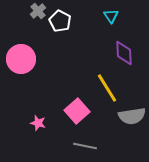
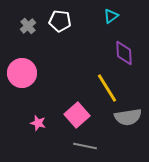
gray cross: moved 10 px left, 15 px down
cyan triangle: rotated 28 degrees clockwise
white pentagon: rotated 20 degrees counterclockwise
pink circle: moved 1 px right, 14 px down
pink square: moved 4 px down
gray semicircle: moved 4 px left, 1 px down
